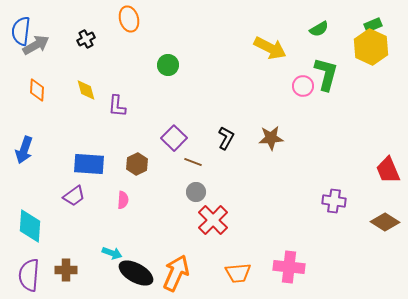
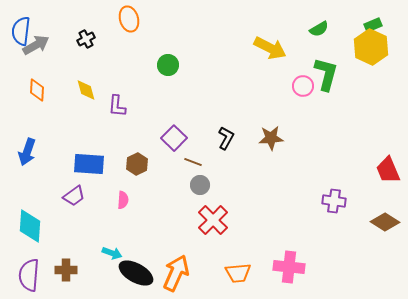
blue arrow: moved 3 px right, 2 px down
gray circle: moved 4 px right, 7 px up
